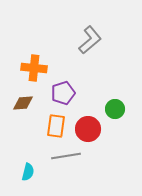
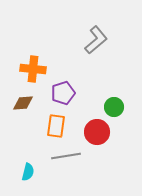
gray L-shape: moved 6 px right
orange cross: moved 1 px left, 1 px down
green circle: moved 1 px left, 2 px up
red circle: moved 9 px right, 3 px down
